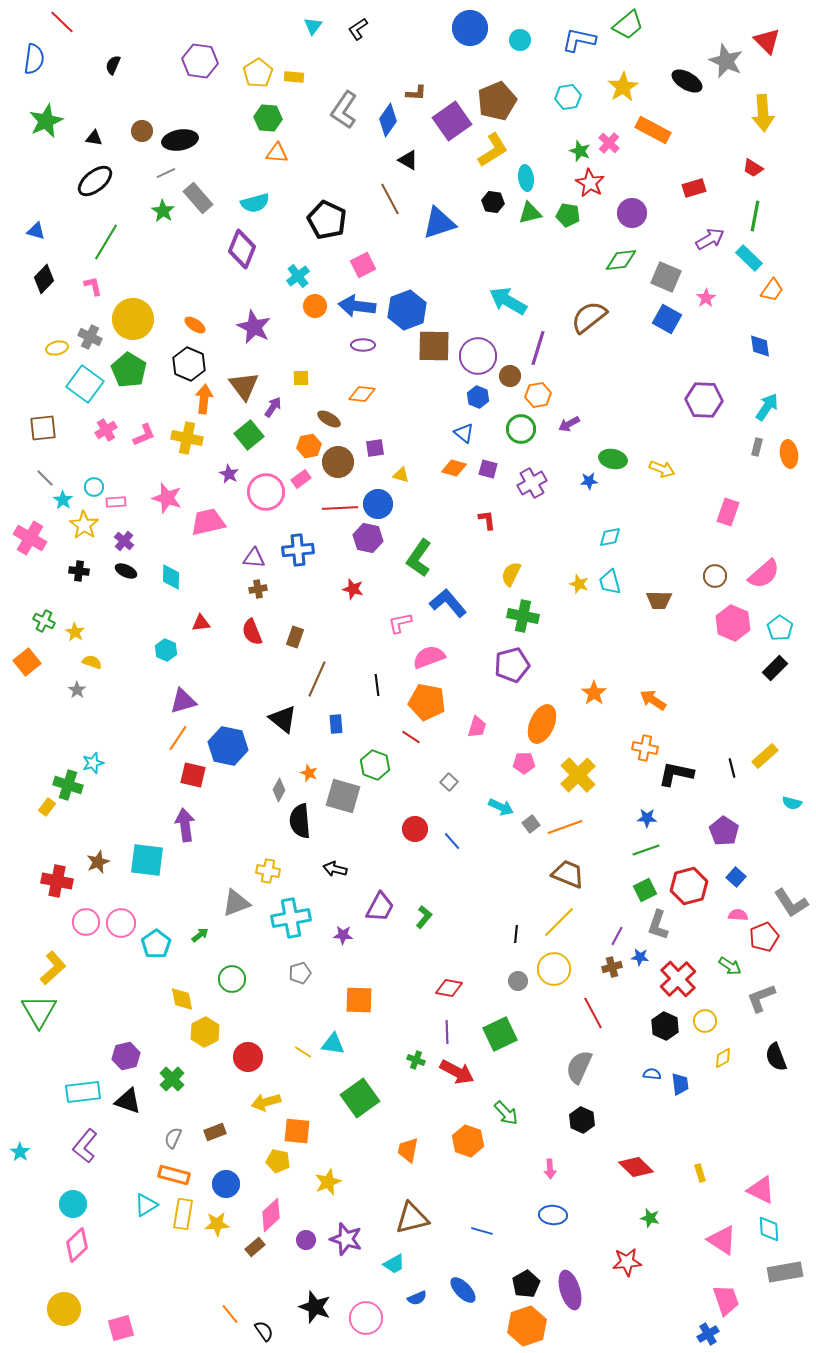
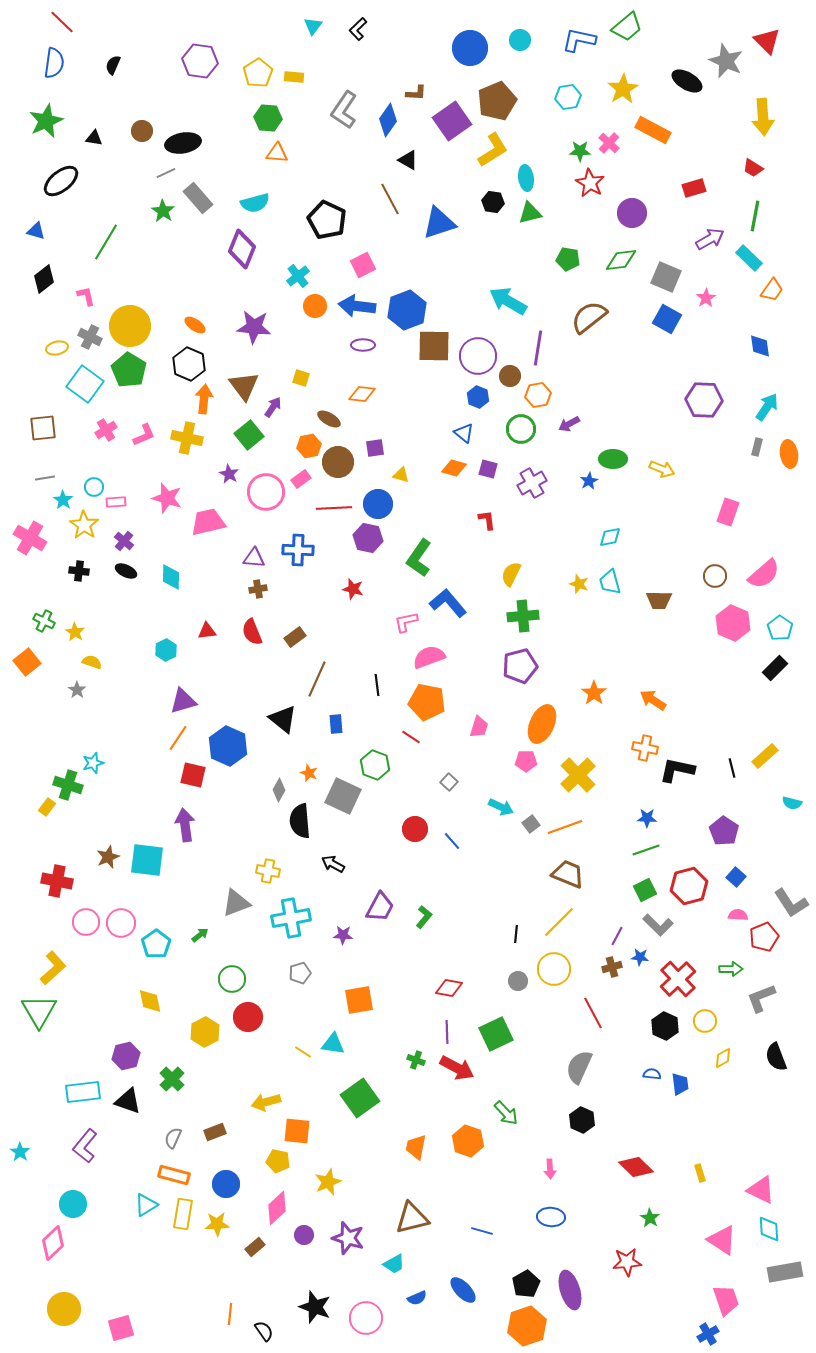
green trapezoid at (628, 25): moved 1 px left, 2 px down
blue circle at (470, 28): moved 20 px down
black L-shape at (358, 29): rotated 10 degrees counterclockwise
blue semicircle at (34, 59): moved 20 px right, 4 px down
yellow star at (623, 87): moved 2 px down
yellow arrow at (763, 113): moved 4 px down
black ellipse at (180, 140): moved 3 px right, 3 px down
green star at (580, 151): rotated 20 degrees counterclockwise
black ellipse at (95, 181): moved 34 px left
green pentagon at (568, 215): moved 44 px down
black diamond at (44, 279): rotated 8 degrees clockwise
pink L-shape at (93, 286): moved 7 px left, 10 px down
yellow circle at (133, 319): moved 3 px left, 7 px down
purple star at (254, 327): rotated 20 degrees counterclockwise
purple line at (538, 348): rotated 8 degrees counterclockwise
yellow square at (301, 378): rotated 18 degrees clockwise
green ellipse at (613, 459): rotated 12 degrees counterclockwise
gray line at (45, 478): rotated 54 degrees counterclockwise
blue star at (589, 481): rotated 24 degrees counterclockwise
red line at (340, 508): moved 6 px left
blue cross at (298, 550): rotated 8 degrees clockwise
green cross at (523, 616): rotated 16 degrees counterclockwise
red triangle at (201, 623): moved 6 px right, 8 px down
pink L-shape at (400, 623): moved 6 px right, 1 px up
brown rectangle at (295, 637): rotated 35 degrees clockwise
cyan hexagon at (166, 650): rotated 10 degrees clockwise
purple pentagon at (512, 665): moved 8 px right, 1 px down
pink trapezoid at (477, 727): moved 2 px right
blue hexagon at (228, 746): rotated 12 degrees clockwise
pink pentagon at (524, 763): moved 2 px right, 2 px up
black L-shape at (676, 774): moved 1 px right, 4 px up
gray square at (343, 796): rotated 9 degrees clockwise
brown star at (98, 862): moved 10 px right, 5 px up
black arrow at (335, 869): moved 2 px left, 5 px up; rotated 15 degrees clockwise
gray L-shape at (658, 925): rotated 64 degrees counterclockwise
green arrow at (730, 966): moved 1 px right, 3 px down; rotated 35 degrees counterclockwise
yellow diamond at (182, 999): moved 32 px left, 2 px down
orange square at (359, 1000): rotated 12 degrees counterclockwise
green square at (500, 1034): moved 4 px left
red circle at (248, 1057): moved 40 px up
red arrow at (457, 1072): moved 4 px up
orange trapezoid at (408, 1150): moved 8 px right, 3 px up
pink diamond at (271, 1215): moved 6 px right, 7 px up
blue ellipse at (553, 1215): moved 2 px left, 2 px down
green star at (650, 1218): rotated 18 degrees clockwise
purple star at (346, 1239): moved 2 px right, 1 px up
purple circle at (306, 1240): moved 2 px left, 5 px up
pink diamond at (77, 1245): moved 24 px left, 2 px up
orange line at (230, 1314): rotated 45 degrees clockwise
